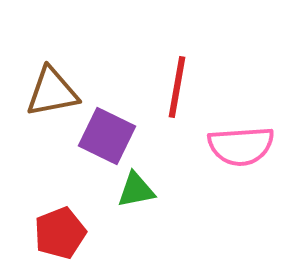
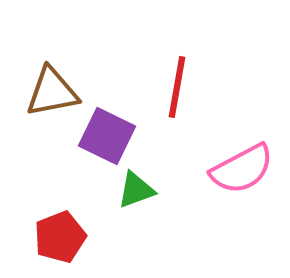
pink semicircle: moved 1 px right, 23 px down; rotated 24 degrees counterclockwise
green triangle: rotated 9 degrees counterclockwise
red pentagon: moved 4 px down
